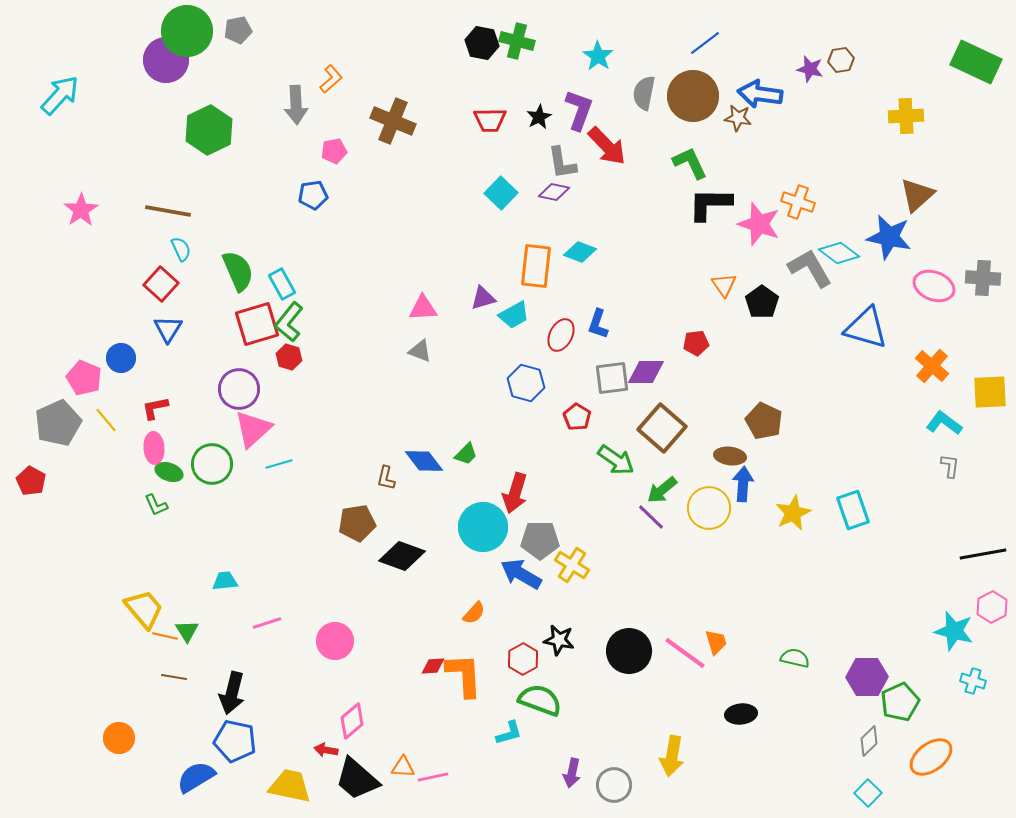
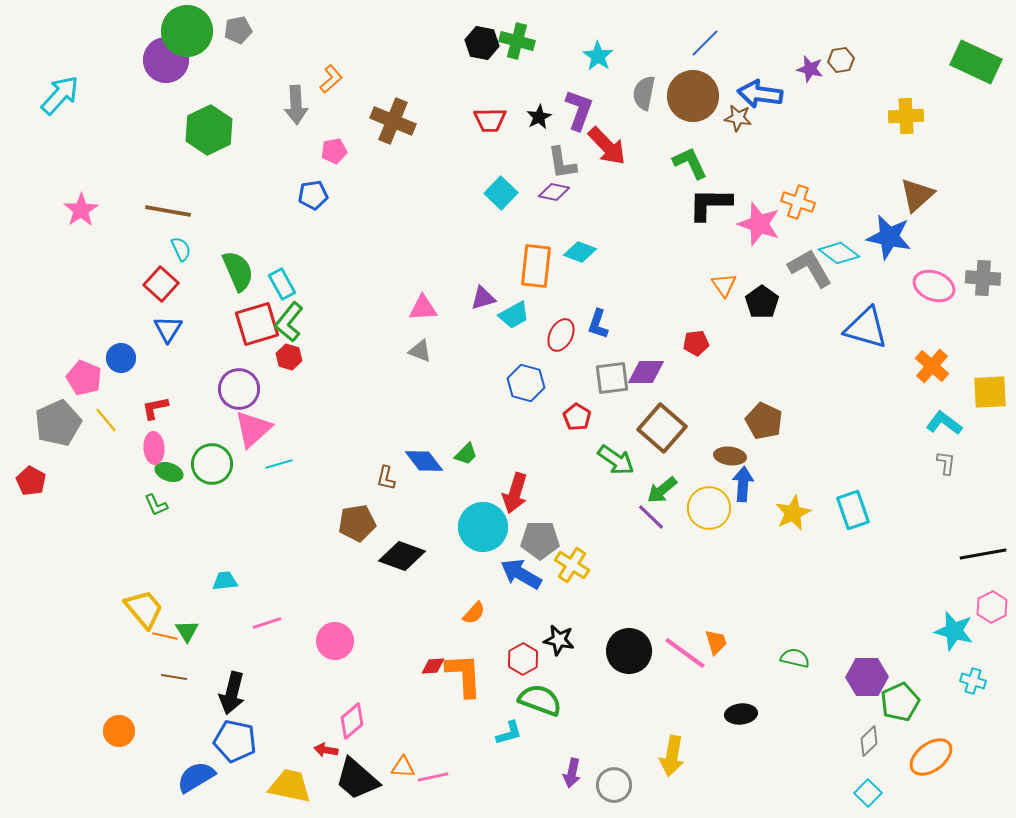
blue line at (705, 43): rotated 8 degrees counterclockwise
gray L-shape at (950, 466): moved 4 px left, 3 px up
orange circle at (119, 738): moved 7 px up
